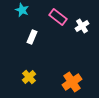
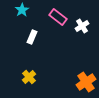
cyan star: rotated 16 degrees clockwise
orange cross: moved 14 px right
